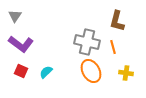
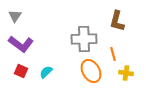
gray cross: moved 3 px left, 3 px up; rotated 15 degrees counterclockwise
orange line: moved 7 px down
